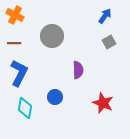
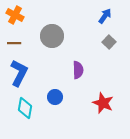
gray square: rotated 16 degrees counterclockwise
